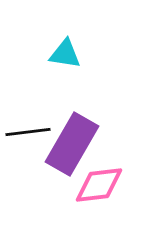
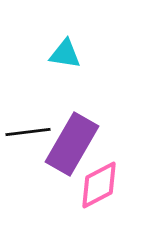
pink diamond: rotated 21 degrees counterclockwise
